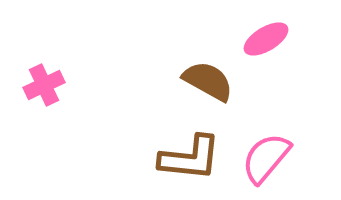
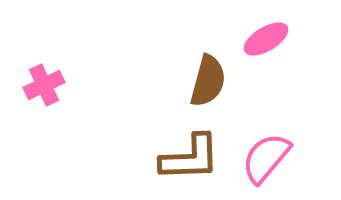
brown semicircle: rotated 76 degrees clockwise
brown L-shape: rotated 8 degrees counterclockwise
